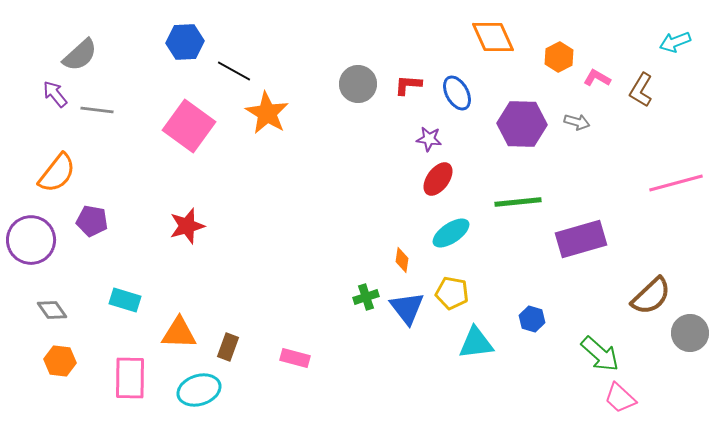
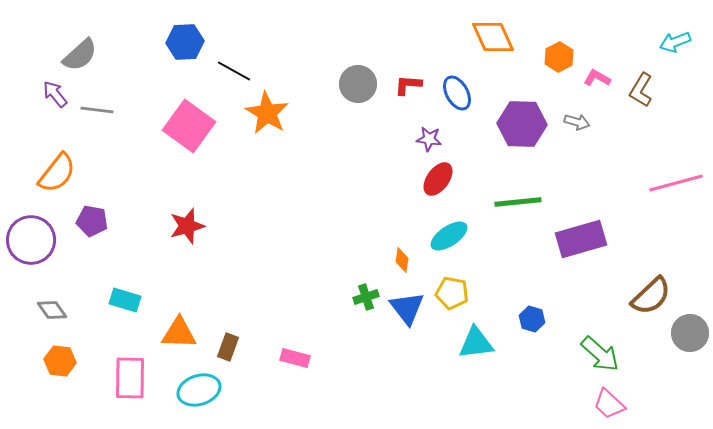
cyan ellipse at (451, 233): moved 2 px left, 3 px down
pink trapezoid at (620, 398): moved 11 px left, 6 px down
